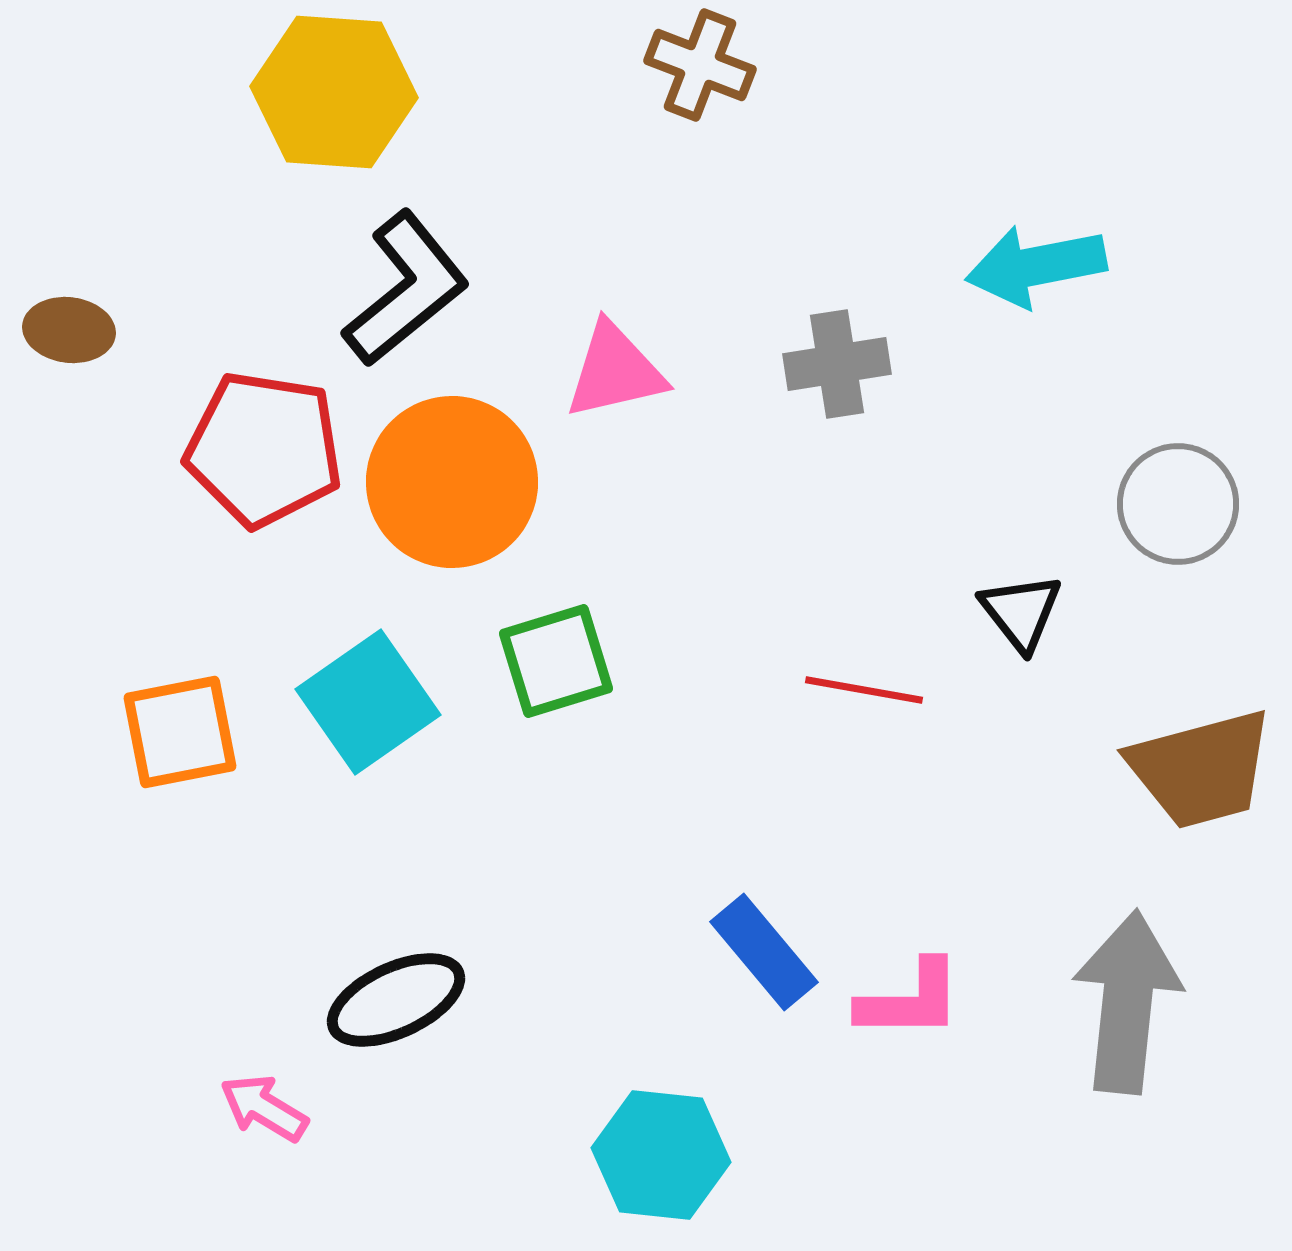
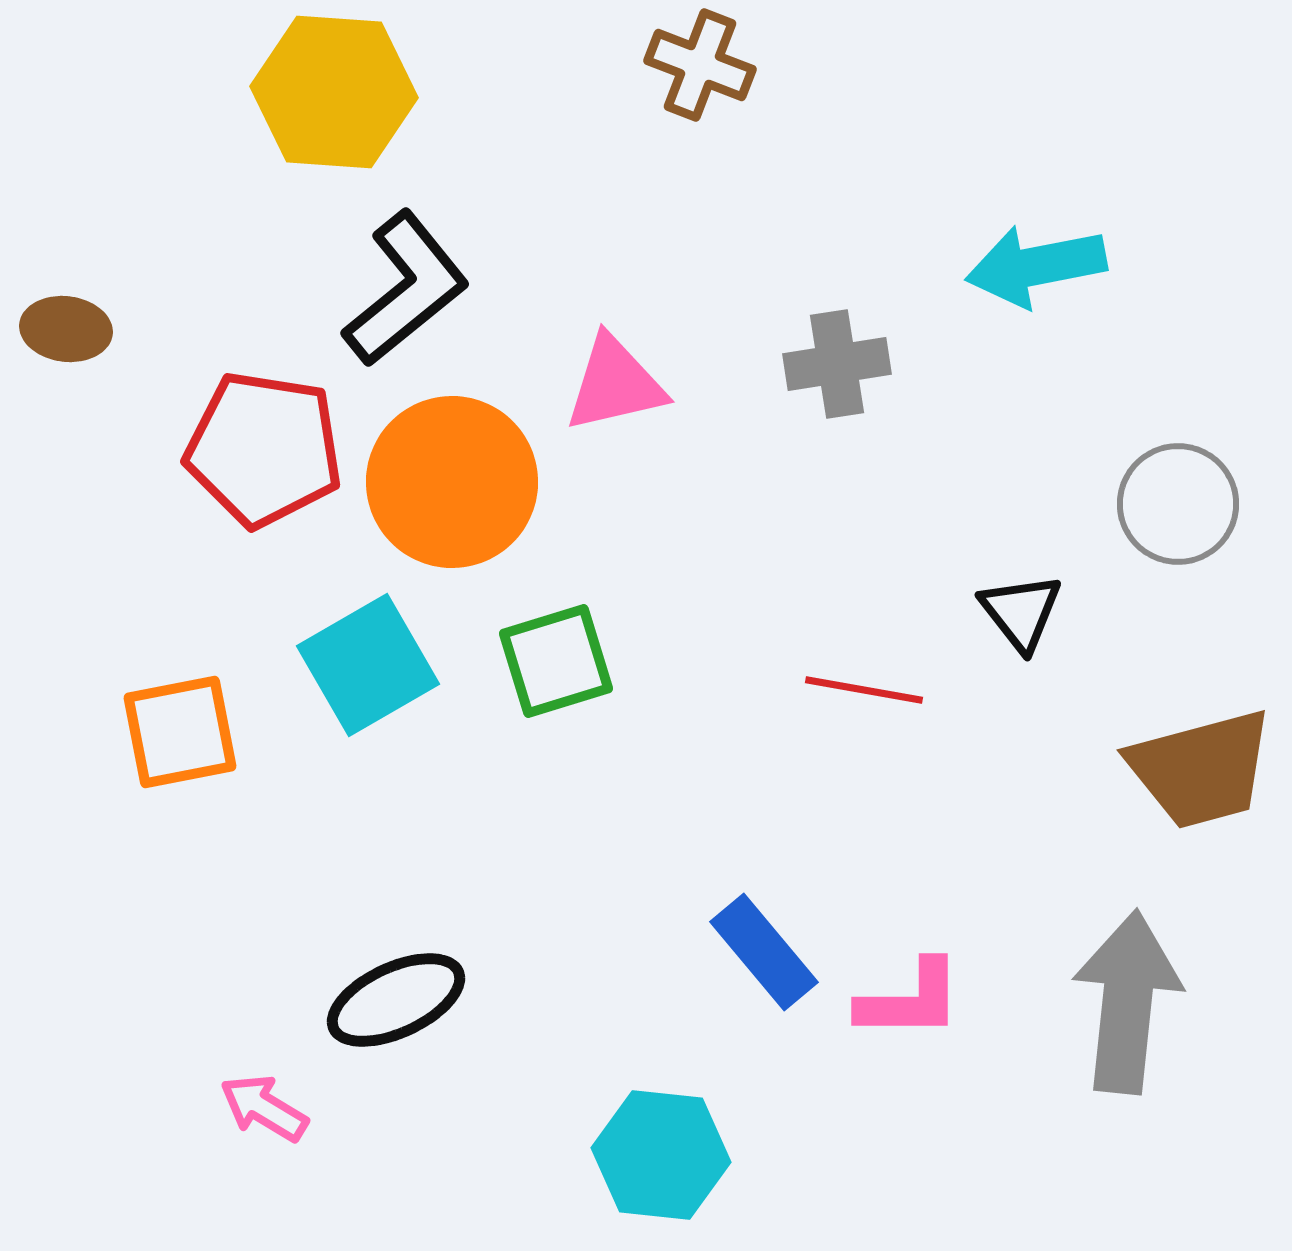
brown ellipse: moved 3 px left, 1 px up
pink triangle: moved 13 px down
cyan square: moved 37 px up; rotated 5 degrees clockwise
